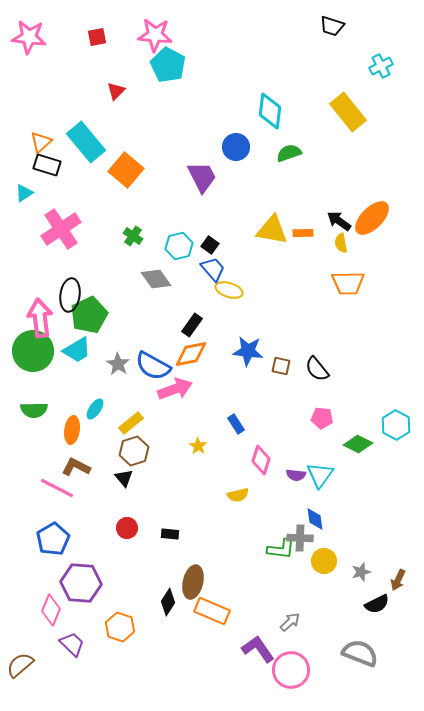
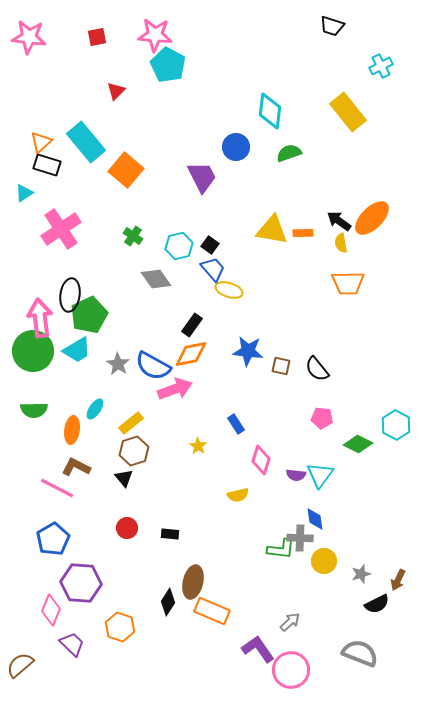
gray star at (361, 572): moved 2 px down
